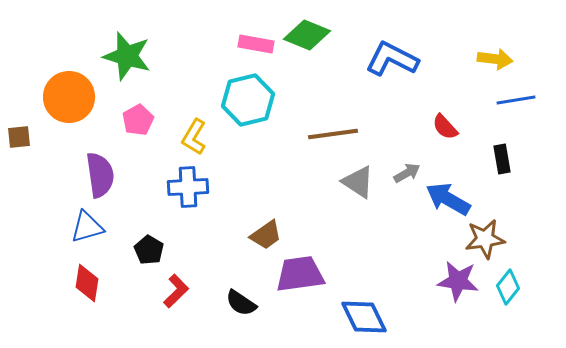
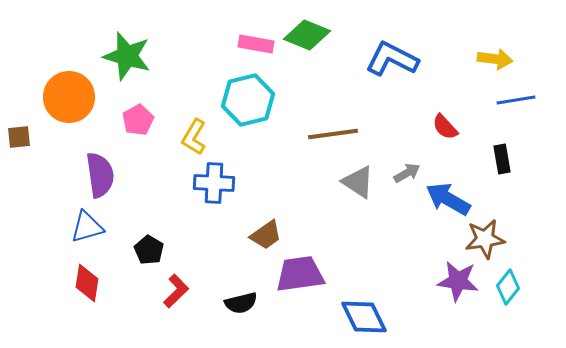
blue cross: moved 26 px right, 4 px up; rotated 6 degrees clockwise
black semicircle: rotated 48 degrees counterclockwise
